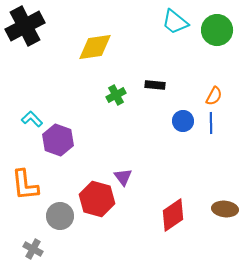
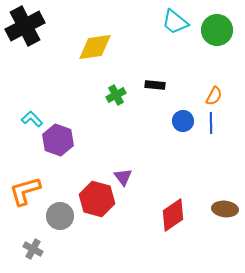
orange L-shape: moved 6 px down; rotated 80 degrees clockwise
